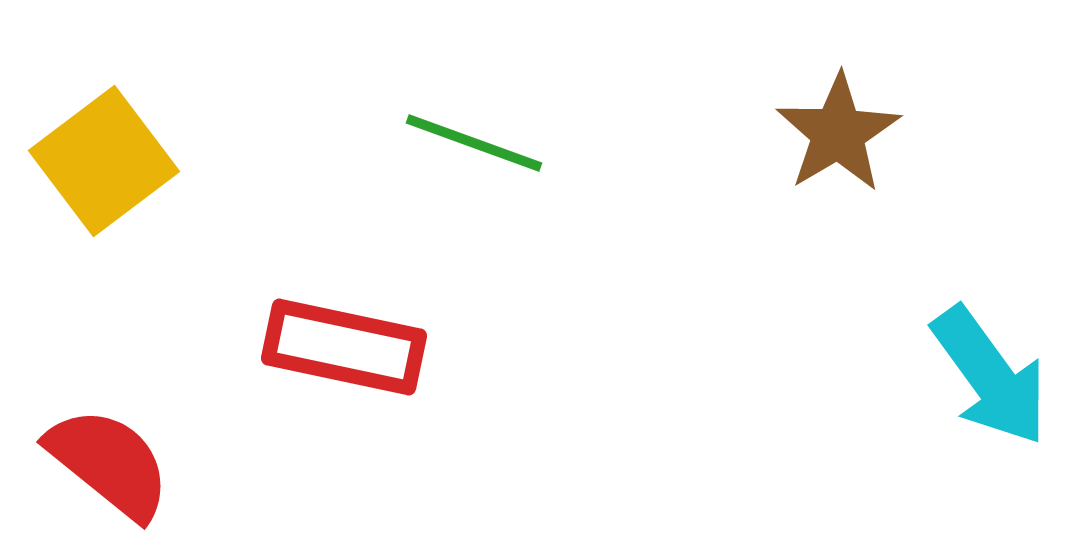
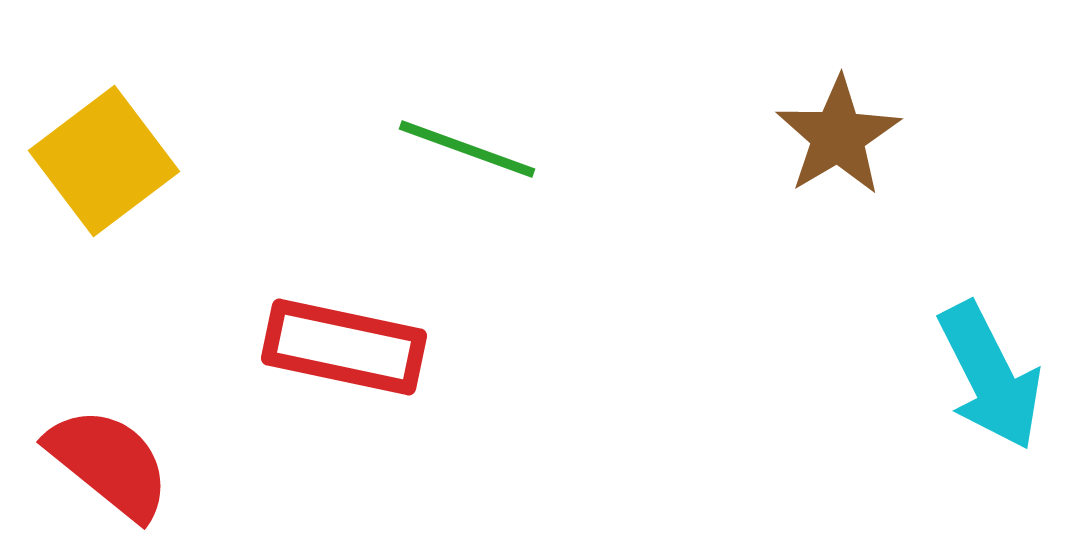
brown star: moved 3 px down
green line: moved 7 px left, 6 px down
cyan arrow: rotated 9 degrees clockwise
